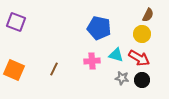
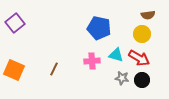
brown semicircle: rotated 56 degrees clockwise
purple square: moved 1 px left, 1 px down; rotated 30 degrees clockwise
